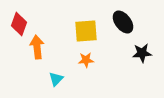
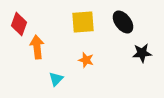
yellow square: moved 3 px left, 9 px up
orange star: rotated 21 degrees clockwise
